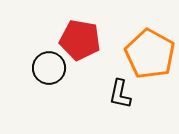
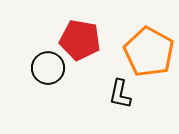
orange pentagon: moved 1 px left, 2 px up
black circle: moved 1 px left
